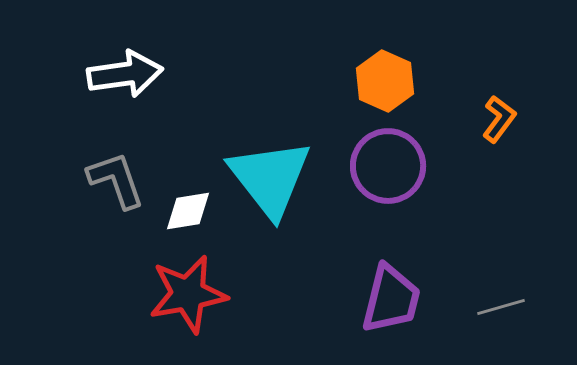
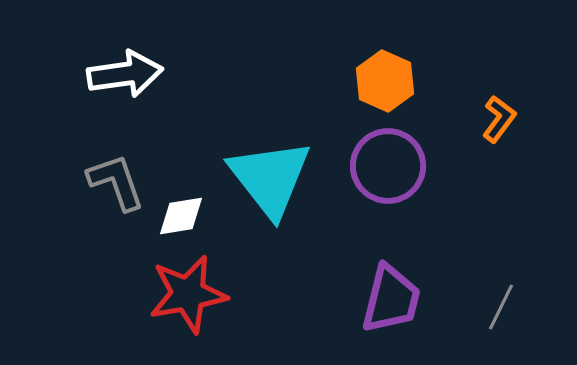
gray L-shape: moved 2 px down
white diamond: moved 7 px left, 5 px down
gray line: rotated 48 degrees counterclockwise
